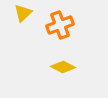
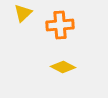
orange cross: rotated 16 degrees clockwise
